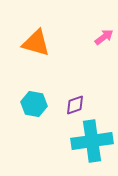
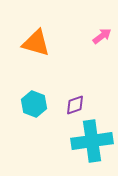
pink arrow: moved 2 px left, 1 px up
cyan hexagon: rotated 10 degrees clockwise
